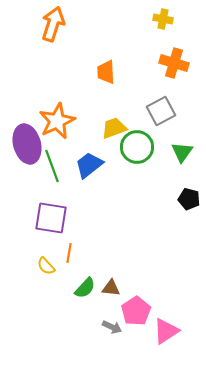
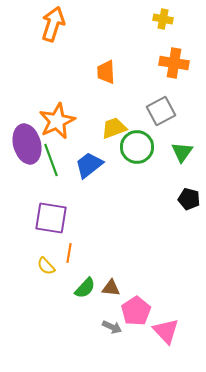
orange cross: rotated 8 degrees counterclockwise
green line: moved 1 px left, 6 px up
pink triangle: rotated 40 degrees counterclockwise
